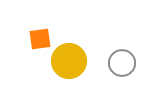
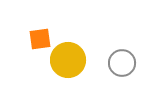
yellow circle: moved 1 px left, 1 px up
